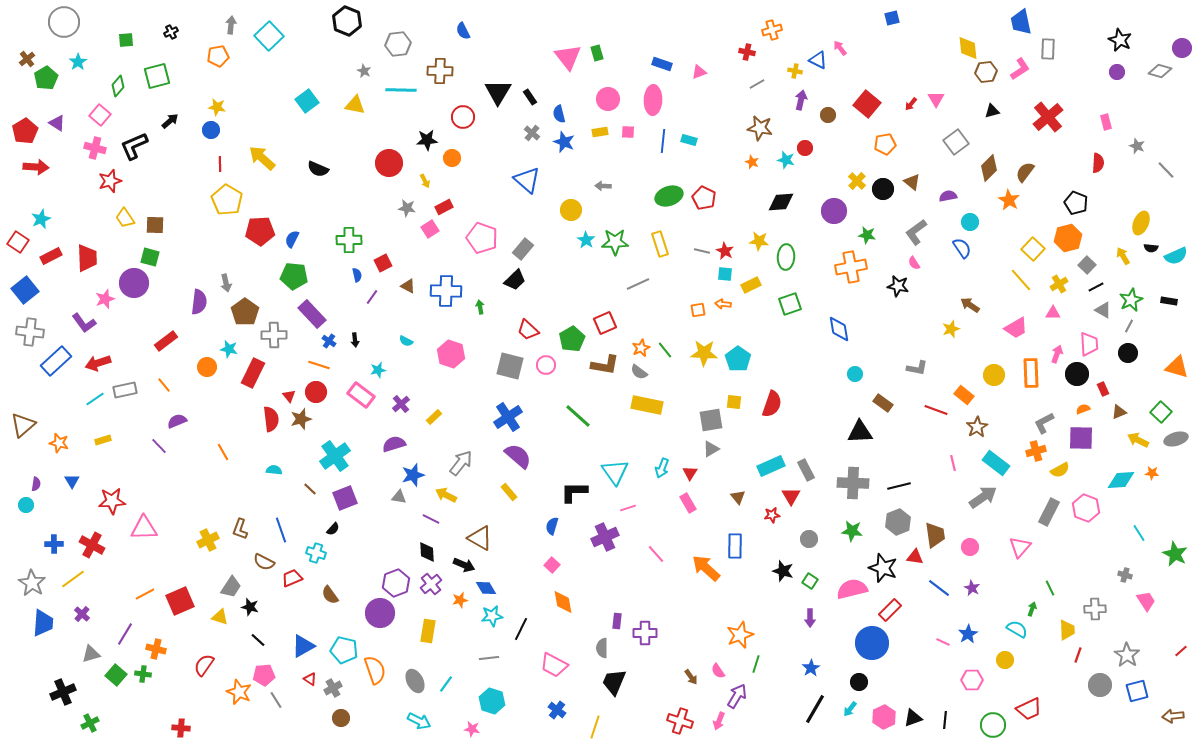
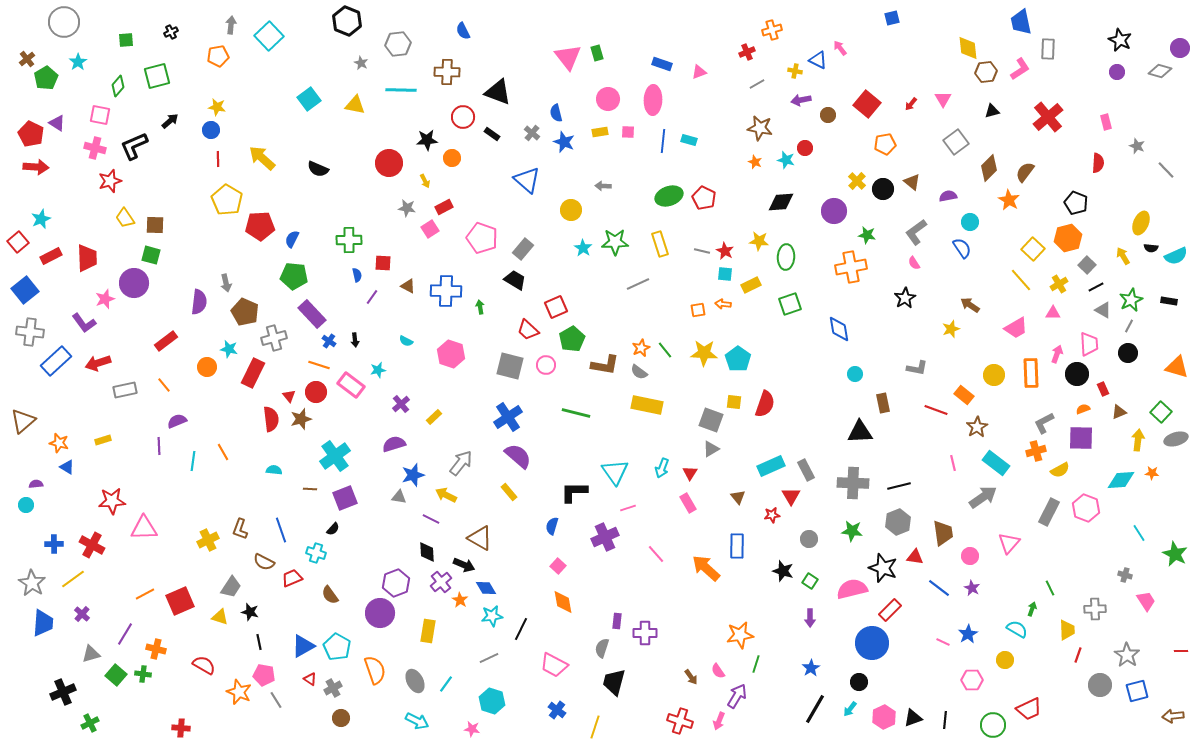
purple circle at (1182, 48): moved 2 px left
red cross at (747, 52): rotated 35 degrees counterclockwise
gray star at (364, 71): moved 3 px left, 8 px up
brown cross at (440, 71): moved 7 px right, 1 px down
black triangle at (498, 92): rotated 40 degrees counterclockwise
black rectangle at (530, 97): moved 38 px left, 37 px down; rotated 21 degrees counterclockwise
pink triangle at (936, 99): moved 7 px right
purple arrow at (801, 100): rotated 114 degrees counterclockwise
cyan square at (307, 101): moved 2 px right, 2 px up
blue semicircle at (559, 114): moved 3 px left, 1 px up
pink square at (100, 115): rotated 30 degrees counterclockwise
red pentagon at (25, 131): moved 6 px right, 3 px down; rotated 15 degrees counterclockwise
orange star at (752, 162): moved 3 px right
red line at (220, 164): moved 2 px left, 5 px up
red pentagon at (260, 231): moved 5 px up
cyan star at (586, 240): moved 3 px left, 8 px down
red square at (18, 242): rotated 15 degrees clockwise
green square at (150, 257): moved 1 px right, 2 px up
red square at (383, 263): rotated 30 degrees clockwise
black trapezoid at (515, 280): rotated 105 degrees counterclockwise
black star at (898, 286): moved 7 px right, 12 px down; rotated 30 degrees clockwise
brown pentagon at (245, 312): rotated 12 degrees counterclockwise
red square at (605, 323): moved 49 px left, 16 px up
gray cross at (274, 335): moved 3 px down; rotated 15 degrees counterclockwise
pink rectangle at (361, 395): moved 10 px left, 10 px up
cyan line at (95, 399): moved 98 px right, 62 px down; rotated 48 degrees counterclockwise
brown rectangle at (883, 403): rotated 42 degrees clockwise
red semicircle at (772, 404): moved 7 px left
green line at (578, 416): moved 2 px left, 3 px up; rotated 28 degrees counterclockwise
gray square at (711, 420): rotated 30 degrees clockwise
brown triangle at (23, 425): moved 4 px up
yellow arrow at (1138, 440): rotated 70 degrees clockwise
purple line at (159, 446): rotated 42 degrees clockwise
blue triangle at (72, 481): moved 5 px left, 14 px up; rotated 28 degrees counterclockwise
purple semicircle at (36, 484): rotated 104 degrees counterclockwise
brown line at (310, 489): rotated 40 degrees counterclockwise
brown trapezoid at (935, 535): moved 8 px right, 2 px up
blue rectangle at (735, 546): moved 2 px right
pink circle at (970, 547): moved 9 px down
pink triangle at (1020, 547): moved 11 px left, 4 px up
pink square at (552, 565): moved 6 px right, 1 px down
purple cross at (431, 584): moved 10 px right, 2 px up
orange star at (460, 600): rotated 28 degrees counterclockwise
black star at (250, 607): moved 5 px down
orange star at (740, 635): rotated 12 degrees clockwise
black line at (258, 640): moved 1 px right, 2 px down; rotated 35 degrees clockwise
gray semicircle at (602, 648): rotated 18 degrees clockwise
cyan pentagon at (344, 650): moved 7 px left, 3 px up; rotated 16 degrees clockwise
red line at (1181, 651): rotated 40 degrees clockwise
gray line at (489, 658): rotated 18 degrees counterclockwise
red semicircle at (204, 665): rotated 85 degrees clockwise
pink pentagon at (264, 675): rotated 15 degrees clockwise
black trapezoid at (614, 682): rotated 8 degrees counterclockwise
cyan arrow at (419, 721): moved 2 px left
